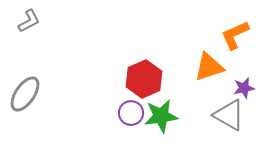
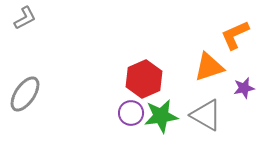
gray L-shape: moved 4 px left, 3 px up
gray triangle: moved 23 px left
